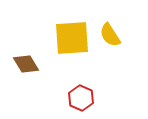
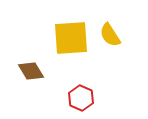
yellow square: moved 1 px left
brown diamond: moved 5 px right, 7 px down
